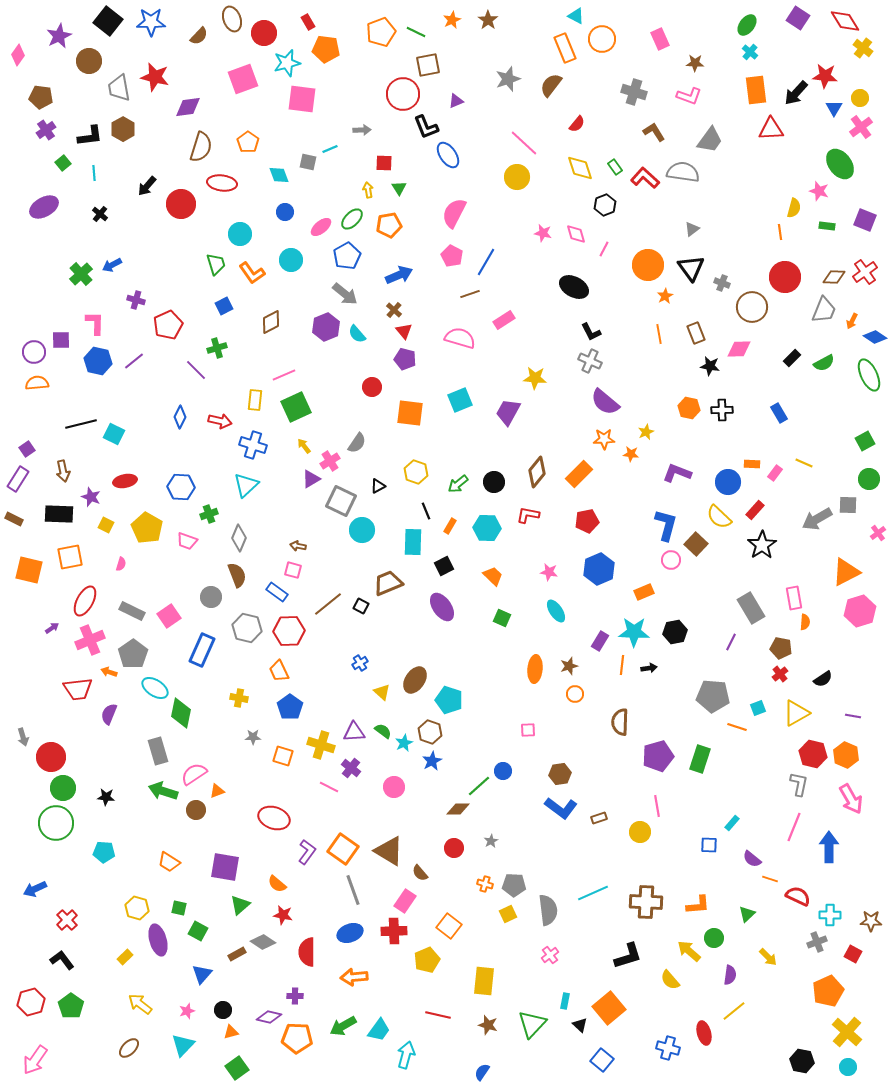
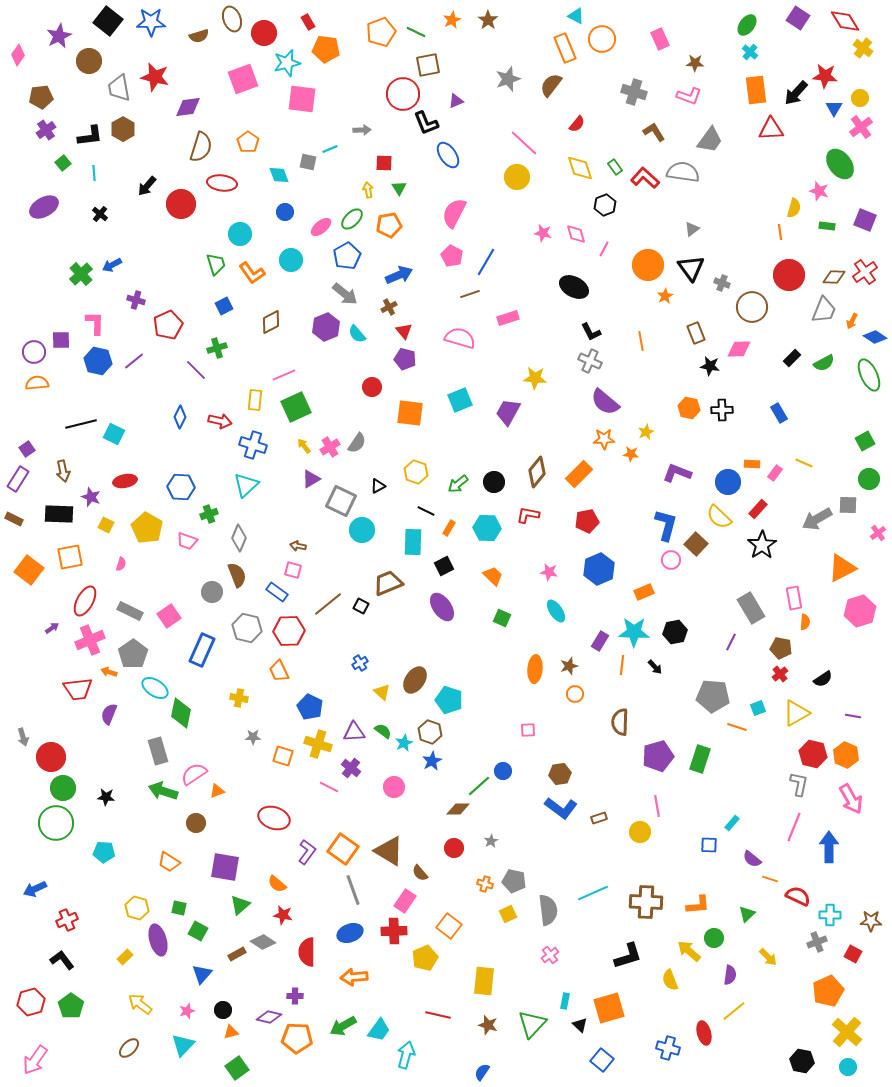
brown semicircle at (199, 36): rotated 30 degrees clockwise
brown pentagon at (41, 97): rotated 15 degrees counterclockwise
black L-shape at (426, 127): moved 4 px up
red circle at (785, 277): moved 4 px right, 2 px up
brown cross at (394, 310): moved 5 px left, 3 px up; rotated 21 degrees clockwise
pink rectangle at (504, 320): moved 4 px right, 2 px up; rotated 15 degrees clockwise
orange line at (659, 334): moved 18 px left, 7 px down
pink cross at (330, 461): moved 14 px up
red rectangle at (755, 510): moved 3 px right, 1 px up
black line at (426, 511): rotated 42 degrees counterclockwise
orange rectangle at (450, 526): moved 1 px left, 2 px down
orange square at (29, 570): rotated 24 degrees clockwise
orange triangle at (846, 572): moved 4 px left, 4 px up
gray circle at (211, 597): moved 1 px right, 5 px up
gray rectangle at (132, 611): moved 2 px left
black arrow at (649, 668): moved 6 px right, 1 px up; rotated 56 degrees clockwise
blue pentagon at (290, 707): moved 20 px right; rotated 10 degrees counterclockwise
yellow cross at (321, 745): moved 3 px left, 1 px up
brown circle at (196, 810): moved 13 px down
gray pentagon at (514, 885): moved 4 px up; rotated 10 degrees clockwise
red cross at (67, 920): rotated 20 degrees clockwise
yellow pentagon at (427, 960): moved 2 px left, 2 px up
yellow semicircle at (670, 980): rotated 20 degrees clockwise
orange square at (609, 1008): rotated 24 degrees clockwise
